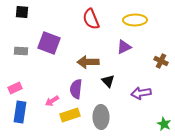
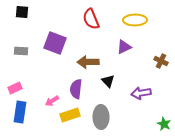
purple square: moved 6 px right
